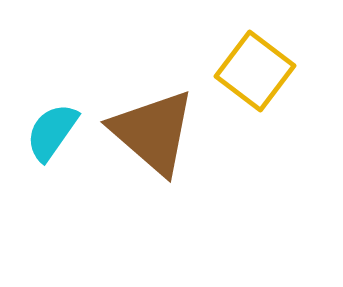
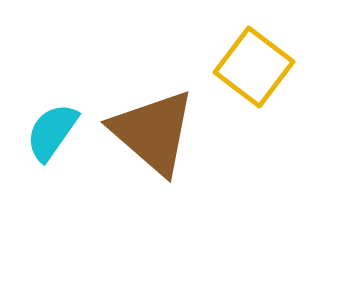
yellow square: moved 1 px left, 4 px up
